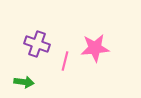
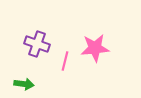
green arrow: moved 2 px down
